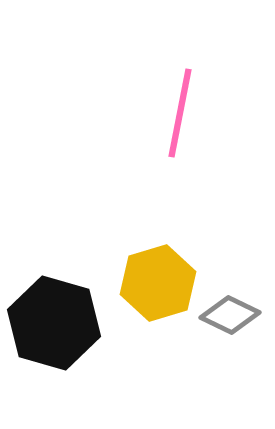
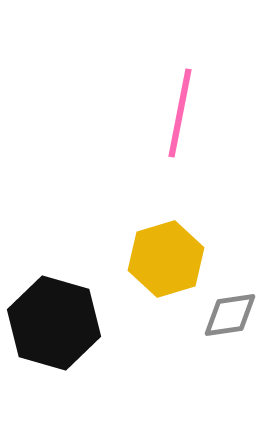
yellow hexagon: moved 8 px right, 24 px up
gray diamond: rotated 34 degrees counterclockwise
